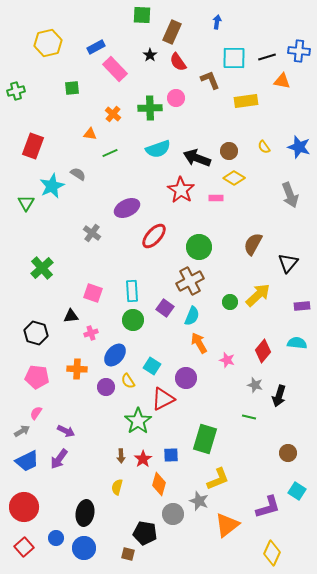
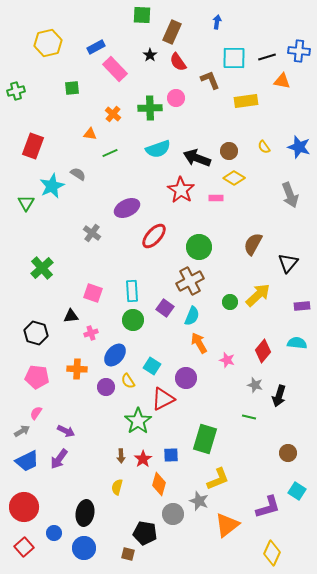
blue circle at (56, 538): moved 2 px left, 5 px up
